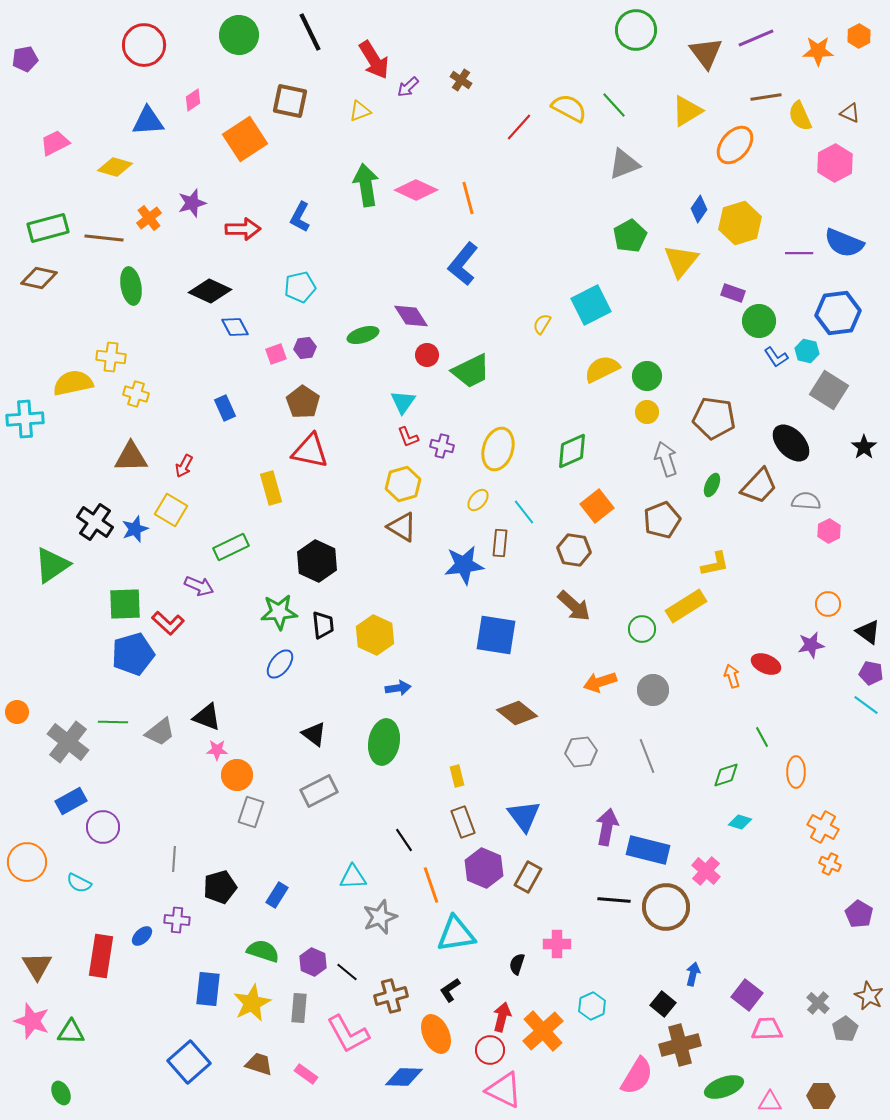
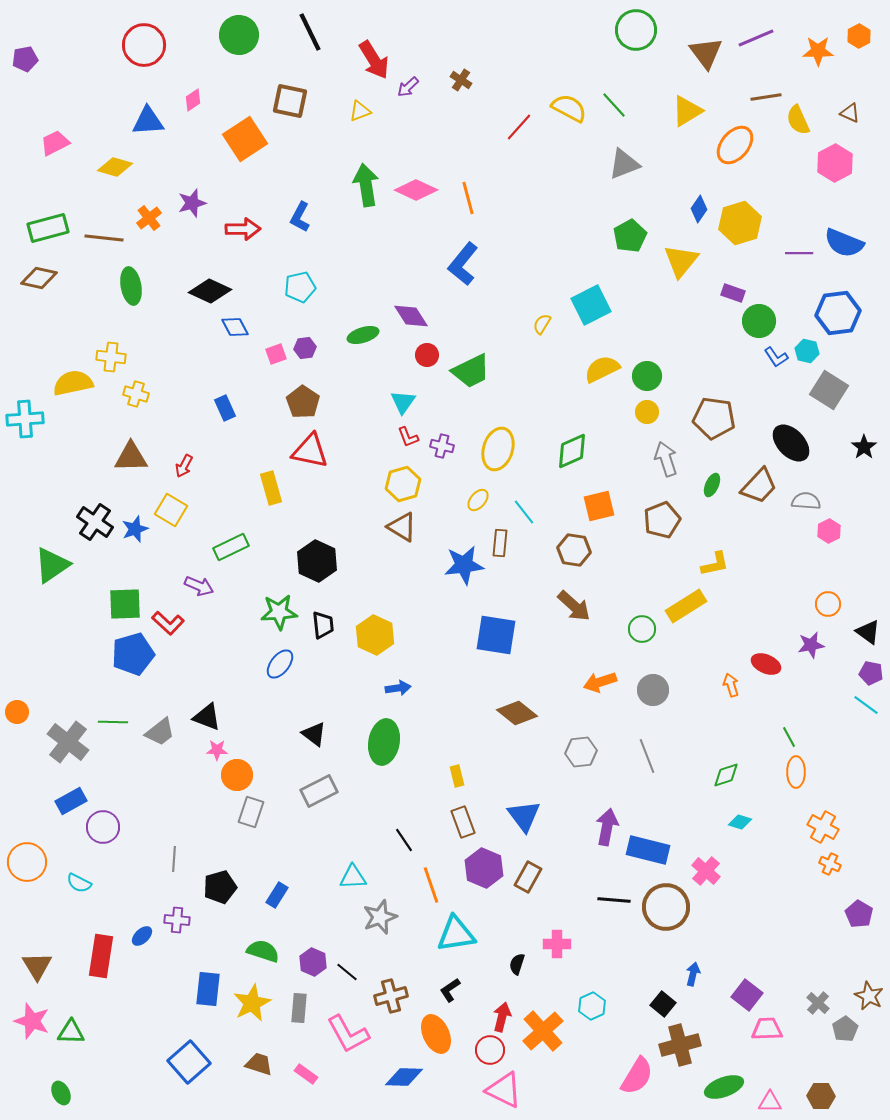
yellow semicircle at (800, 116): moved 2 px left, 4 px down
orange square at (597, 506): moved 2 px right; rotated 24 degrees clockwise
orange arrow at (732, 676): moved 1 px left, 9 px down
green line at (762, 737): moved 27 px right
